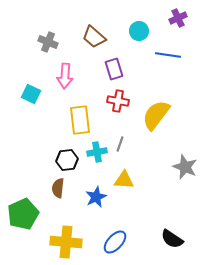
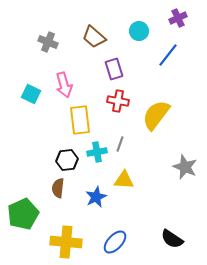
blue line: rotated 60 degrees counterclockwise
pink arrow: moved 1 px left, 9 px down; rotated 20 degrees counterclockwise
